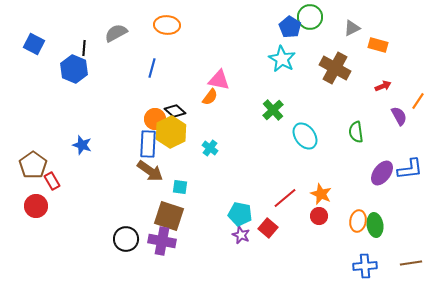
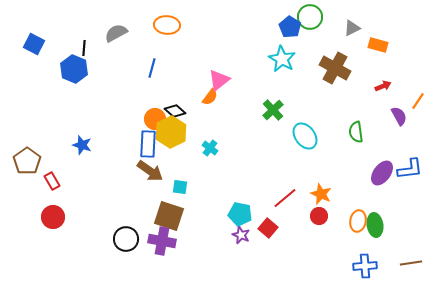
pink triangle at (219, 80): rotated 50 degrees counterclockwise
brown pentagon at (33, 165): moved 6 px left, 4 px up
red circle at (36, 206): moved 17 px right, 11 px down
